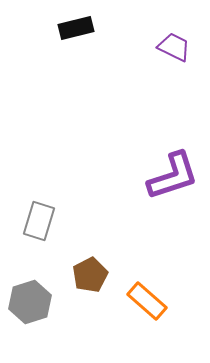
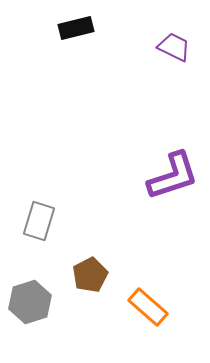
orange rectangle: moved 1 px right, 6 px down
